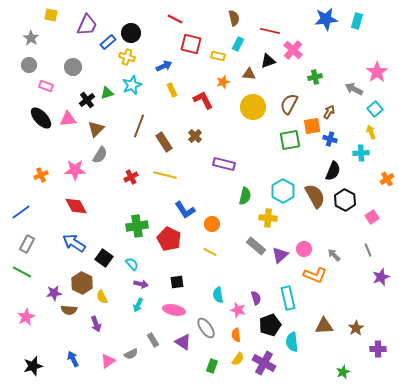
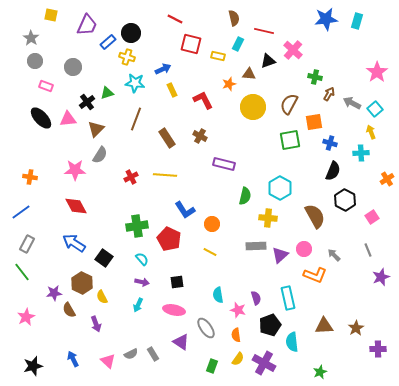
red line at (270, 31): moved 6 px left
gray circle at (29, 65): moved 6 px right, 4 px up
blue arrow at (164, 66): moved 1 px left, 3 px down
green cross at (315, 77): rotated 24 degrees clockwise
orange star at (223, 82): moved 6 px right, 2 px down
cyan star at (132, 85): moved 3 px right, 2 px up; rotated 30 degrees clockwise
gray arrow at (354, 89): moved 2 px left, 14 px down
black cross at (87, 100): moved 2 px down
brown arrow at (329, 112): moved 18 px up
brown line at (139, 126): moved 3 px left, 7 px up
orange square at (312, 126): moved 2 px right, 4 px up
brown cross at (195, 136): moved 5 px right; rotated 16 degrees counterclockwise
blue cross at (330, 139): moved 4 px down
brown rectangle at (164, 142): moved 3 px right, 4 px up
orange cross at (41, 175): moved 11 px left, 2 px down; rotated 32 degrees clockwise
yellow line at (165, 175): rotated 10 degrees counterclockwise
cyan hexagon at (283, 191): moved 3 px left, 3 px up
brown semicircle at (315, 196): moved 20 px down
gray rectangle at (256, 246): rotated 42 degrees counterclockwise
cyan semicircle at (132, 264): moved 10 px right, 5 px up
green line at (22, 272): rotated 24 degrees clockwise
purple arrow at (141, 284): moved 1 px right, 2 px up
brown semicircle at (69, 310): rotated 56 degrees clockwise
gray rectangle at (153, 340): moved 14 px down
purple triangle at (183, 342): moved 2 px left
pink triangle at (108, 361): rotated 42 degrees counterclockwise
green star at (343, 372): moved 23 px left
